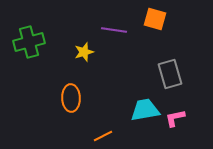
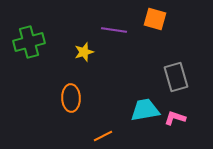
gray rectangle: moved 6 px right, 3 px down
pink L-shape: rotated 30 degrees clockwise
